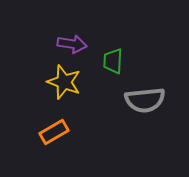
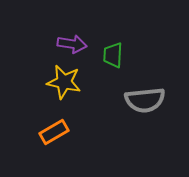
green trapezoid: moved 6 px up
yellow star: rotated 8 degrees counterclockwise
